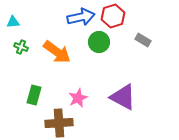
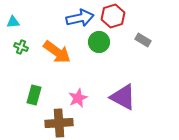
blue arrow: moved 1 px left, 1 px down
